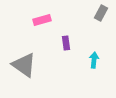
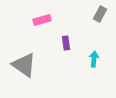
gray rectangle: moved 1 px left, 1 px down
cyan arrow: moved 1 px up
